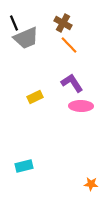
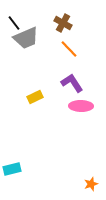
black line: rotated 14 degrees counterclockwise
orange line: moved 4 px down
cyan rectangle: moved 12 px left, 3 px down
orange star: rotated 24 degrees counterclockwise
